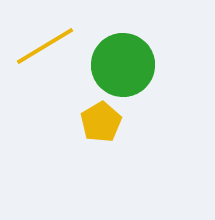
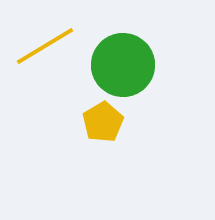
yellow pentagon: moved 2 px right
